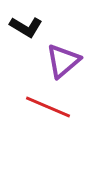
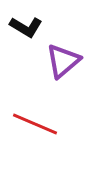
red line: moved 13 px left, 17 px down
